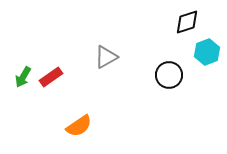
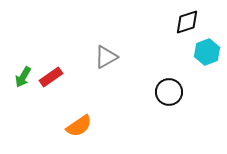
black circle: moved 17 px down
